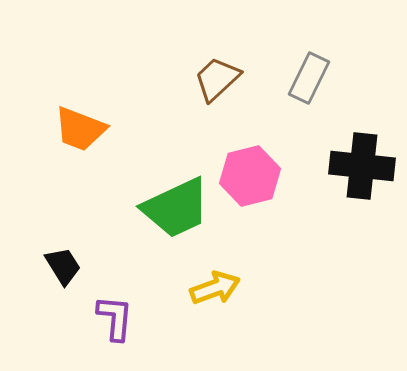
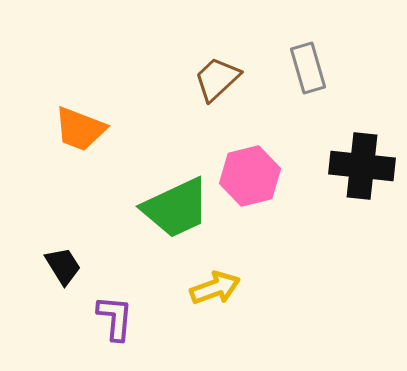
gray rectangle: moved 1 px left, 10 px up; rotated 42 degrees counterclockwise
